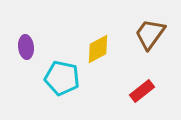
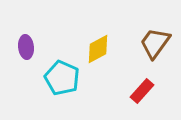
brown trapezoid: moved 5 px right, 9 px down
cyan pentagon: rotated 12 degrees clockwise
red rectangle: rotated 10 degrees counterclockwise
